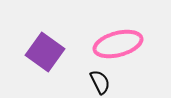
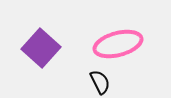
purple square: moved 4 px left, 4 px up; rotated 6 degrees clockwise
